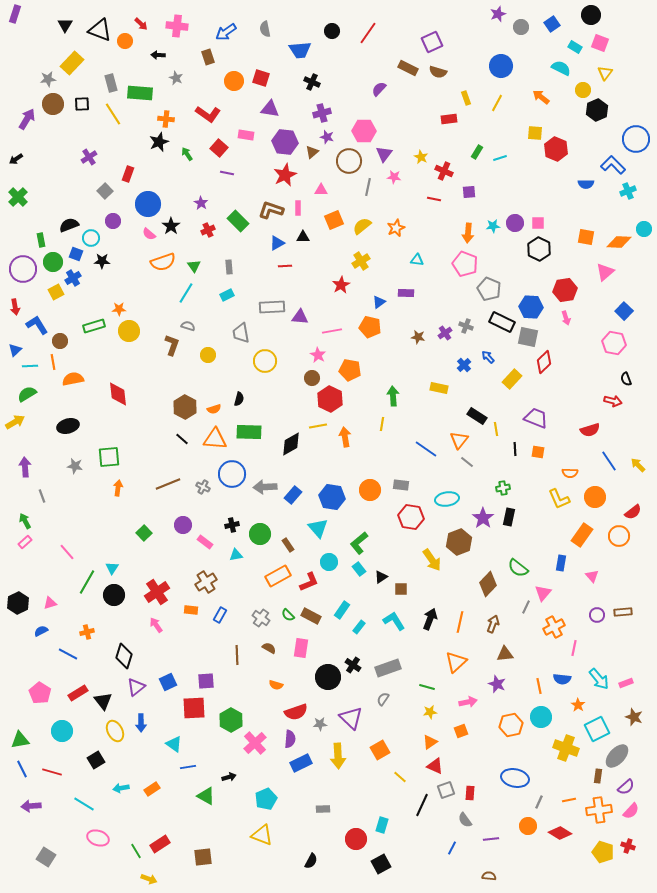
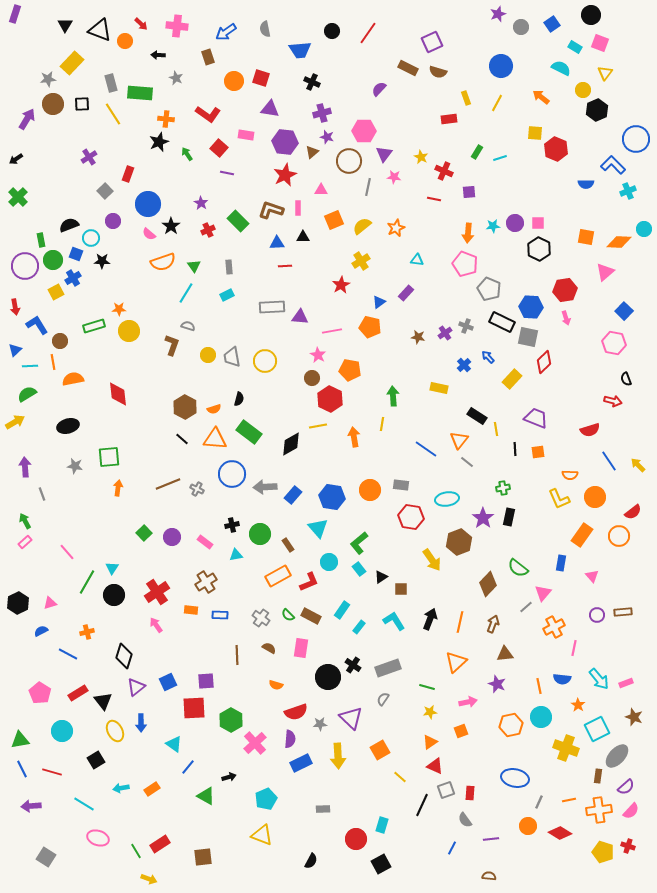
blue triangle at (277, 243): rotated 28 degrees clockwise
green circle at (53, 262): moved 2 px up
purple circle at (23, 269): moved 2 px right, 3 px up
purple rectangle at (406, 293): rotated 49 degrees counterclockwise
gray trapezoid at (241, 333): moved 9 px left, 24 px down
green rectangle at (249, 432): rotated 35 degrees clockwise
orange arrow at (345, 437): moved 9 px right
orange square at (538, 452): rotated 16 degrees counterclockwise
orange semicircle at (570, 473): moved 2 px down
gray cross at (203, 487): moved 6 px left, 2 px down
gray line at (42, 496): moved 2 px up
purple circle at (183, 525): moved 11 px left, 12 px down
gray line at (526, 607): rotated 24 degrees clockwise
blue rectangle at (220, 615): rotated 63 degrees clockwise
blue line at (188, 767): rotated 42 degrees counterclockwise
